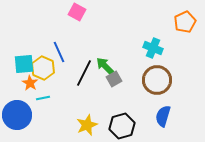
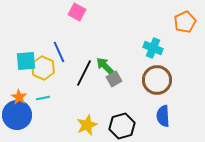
cyan square: moved 2 px right, 3 px up
orange star: moved 11 px left, 14 px down
blue semicircle: rotated 20 degrees counterclockwise
